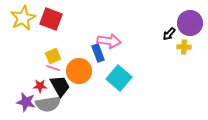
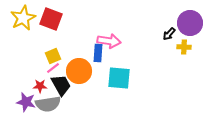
blue rectangle: rotated 24 degrees clockwise
pink line: rotated 56 degrees counterclockwise
cyan square: rotated 35 degrees counterclockwise
black trapezoid: moved 1 px right, 1 px up
